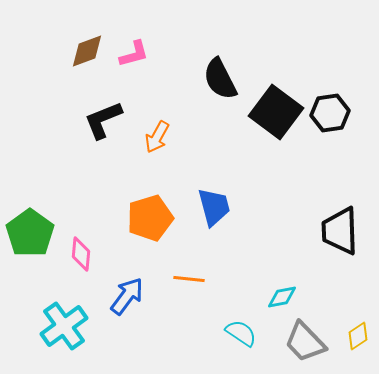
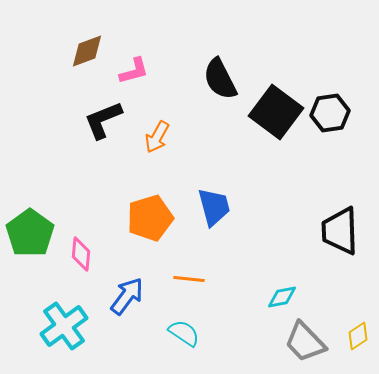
pink L-shape: moved 17 px down
cyan semicircle: moved 57 px left
